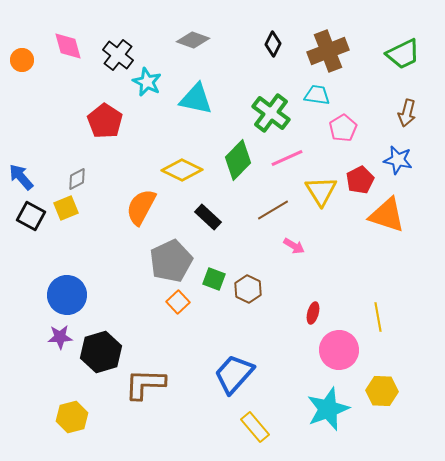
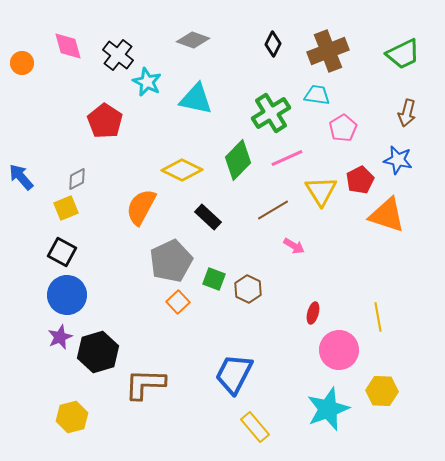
orange circle at (22, 60): moved 3 px down
green cross at (271, 113): rotated 21 degrees clockwise
black square at (31, 216): moved 31 px right, 36 px down
purple star at (60, 337): rotated 20 degrees counterclockwise
black hexagon at (101, 352): moved 3 px left
blue trapezoid at (234, 374): rotated 15 degrees counterclockwise
